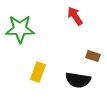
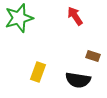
green star: moved 1 px left, 11 px up; rotated 16 degrees counterclockwise
